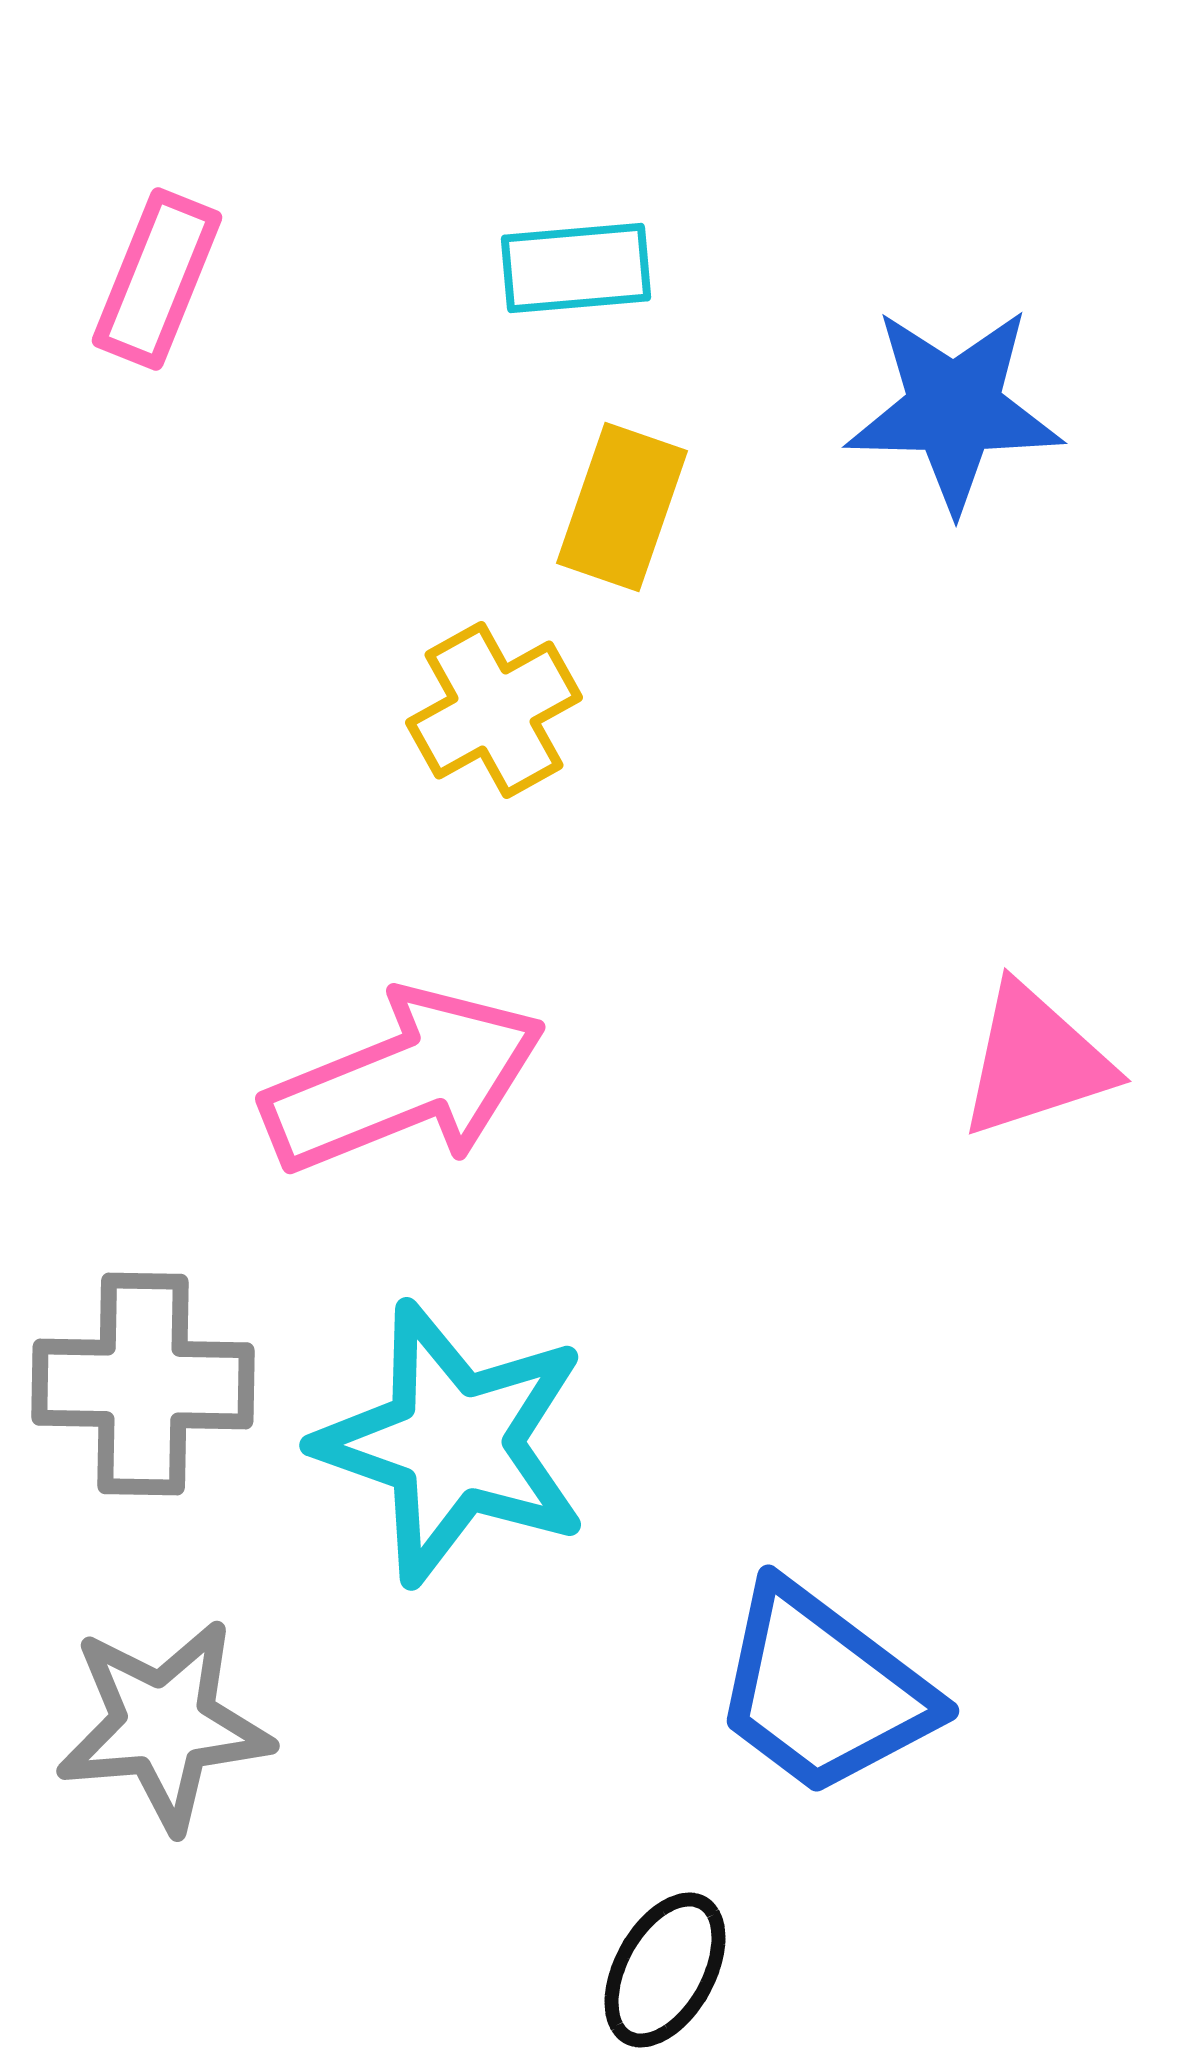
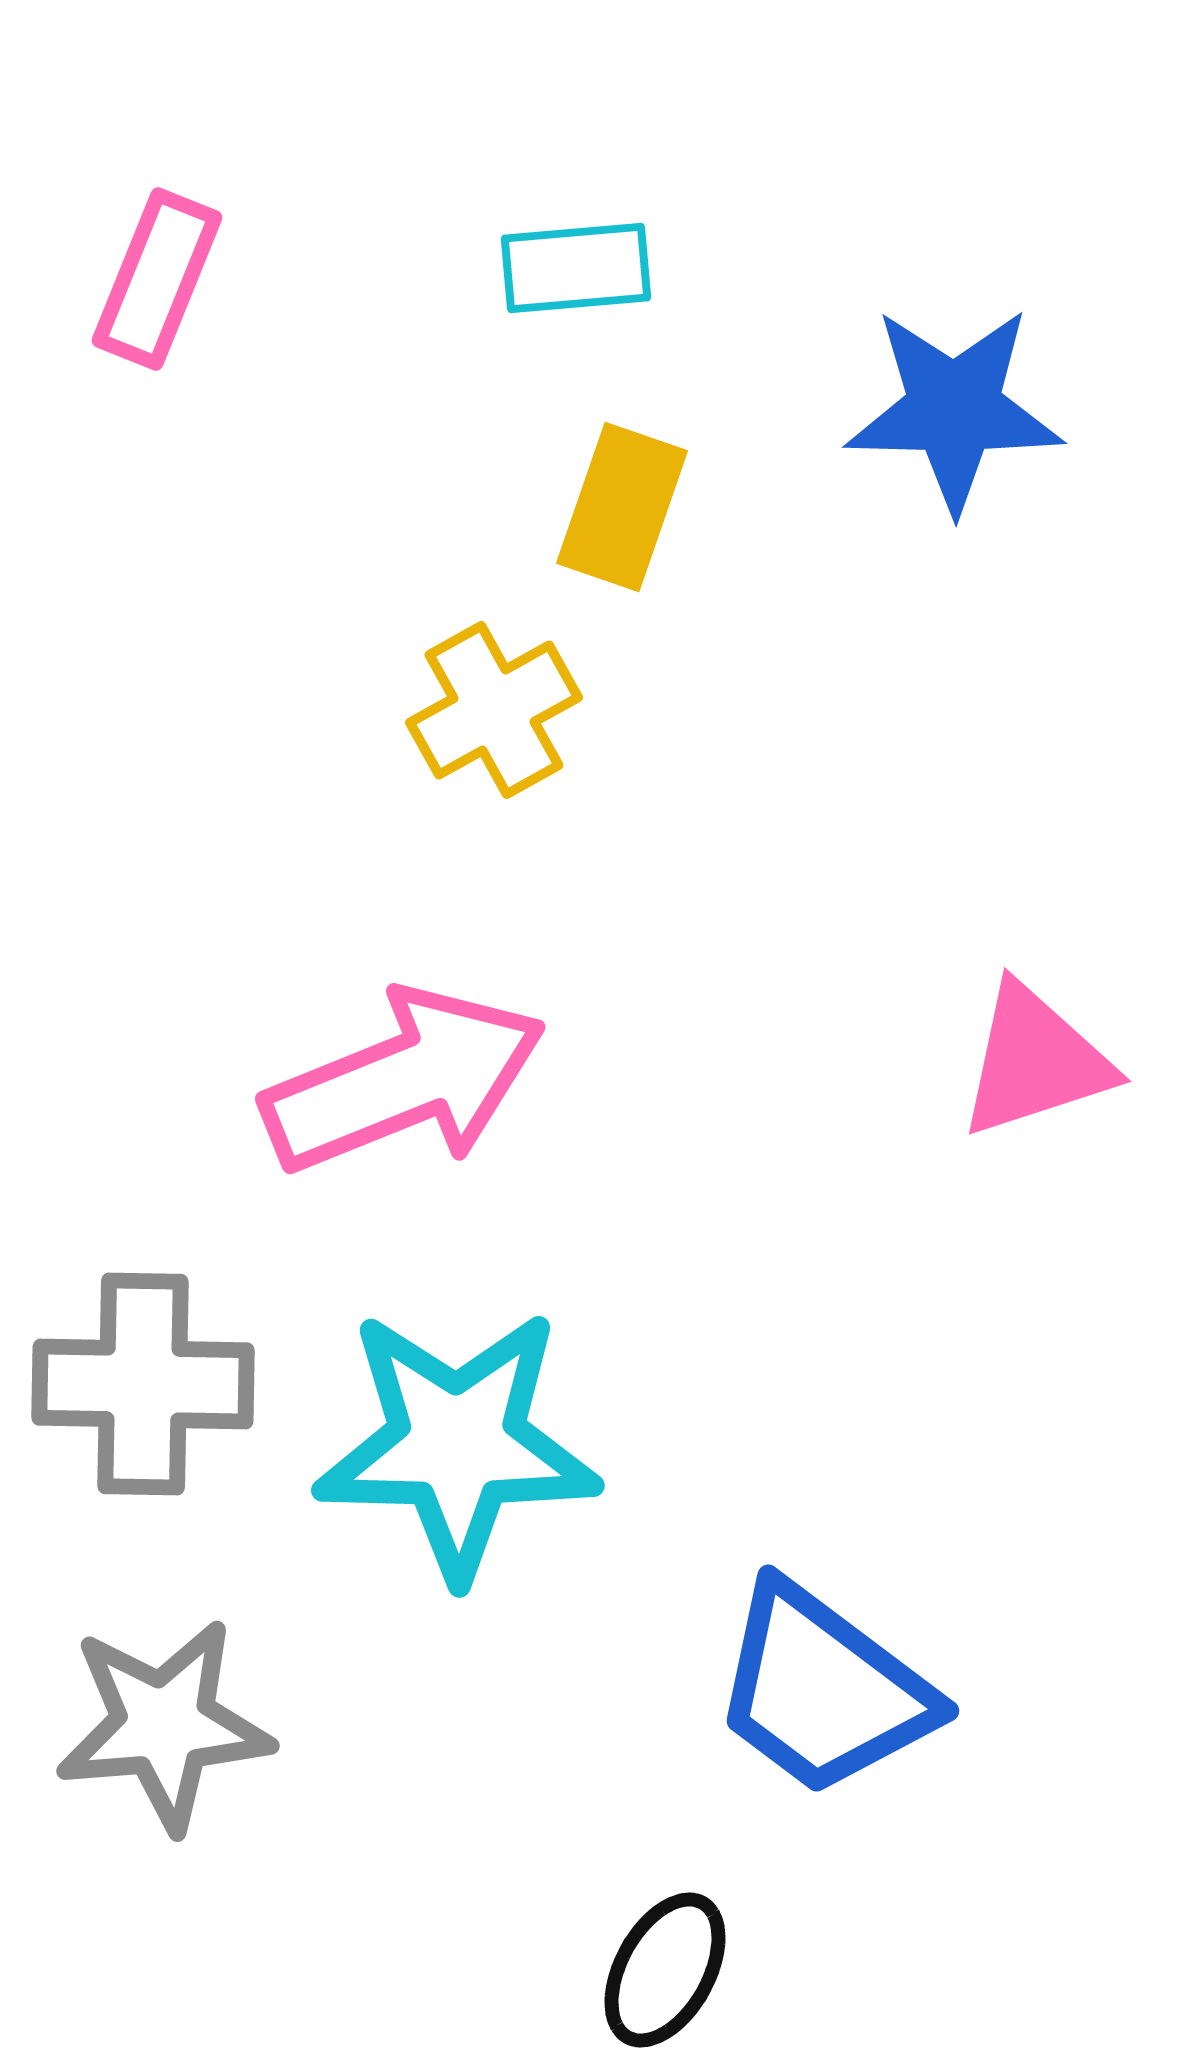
cyan star: moved 4 px right, 1 px down; rotated 18 degrees counterclockwise
